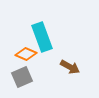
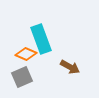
cyan rectangle: moved 1 px left, 2 px down
